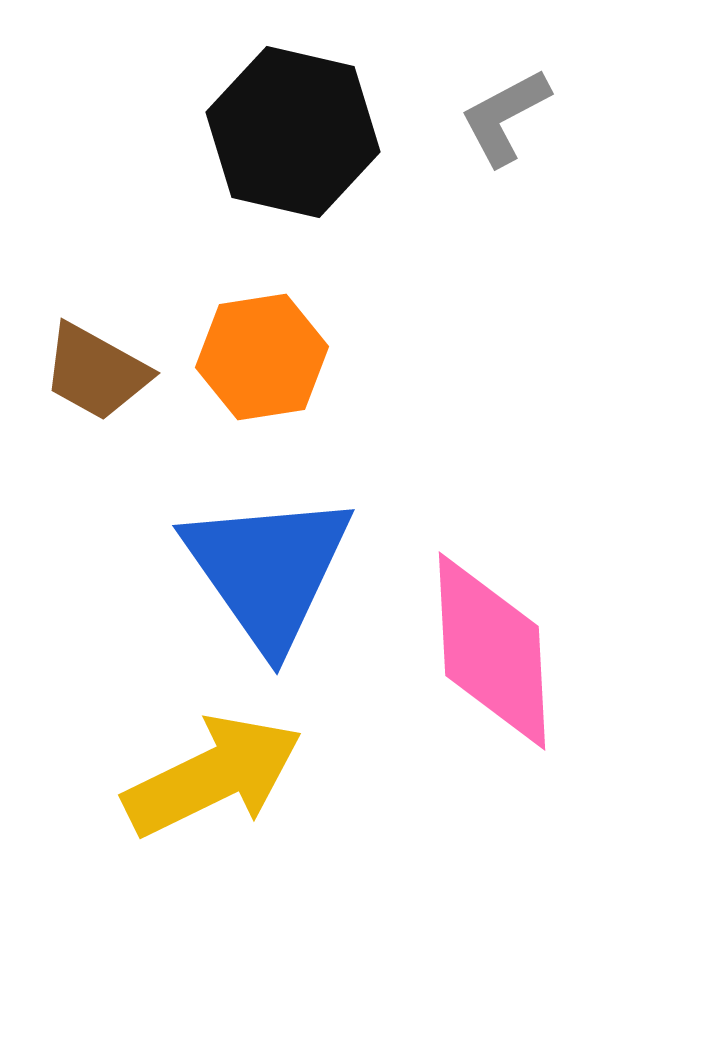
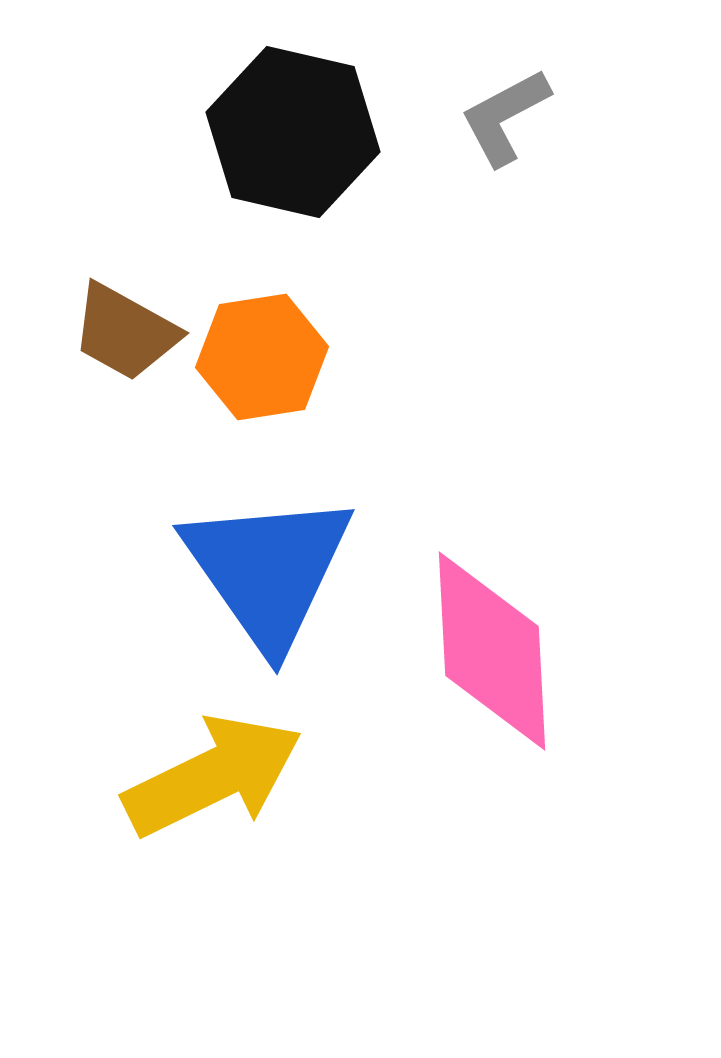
brown trapezoid: moved 29 px right, 40 px up
